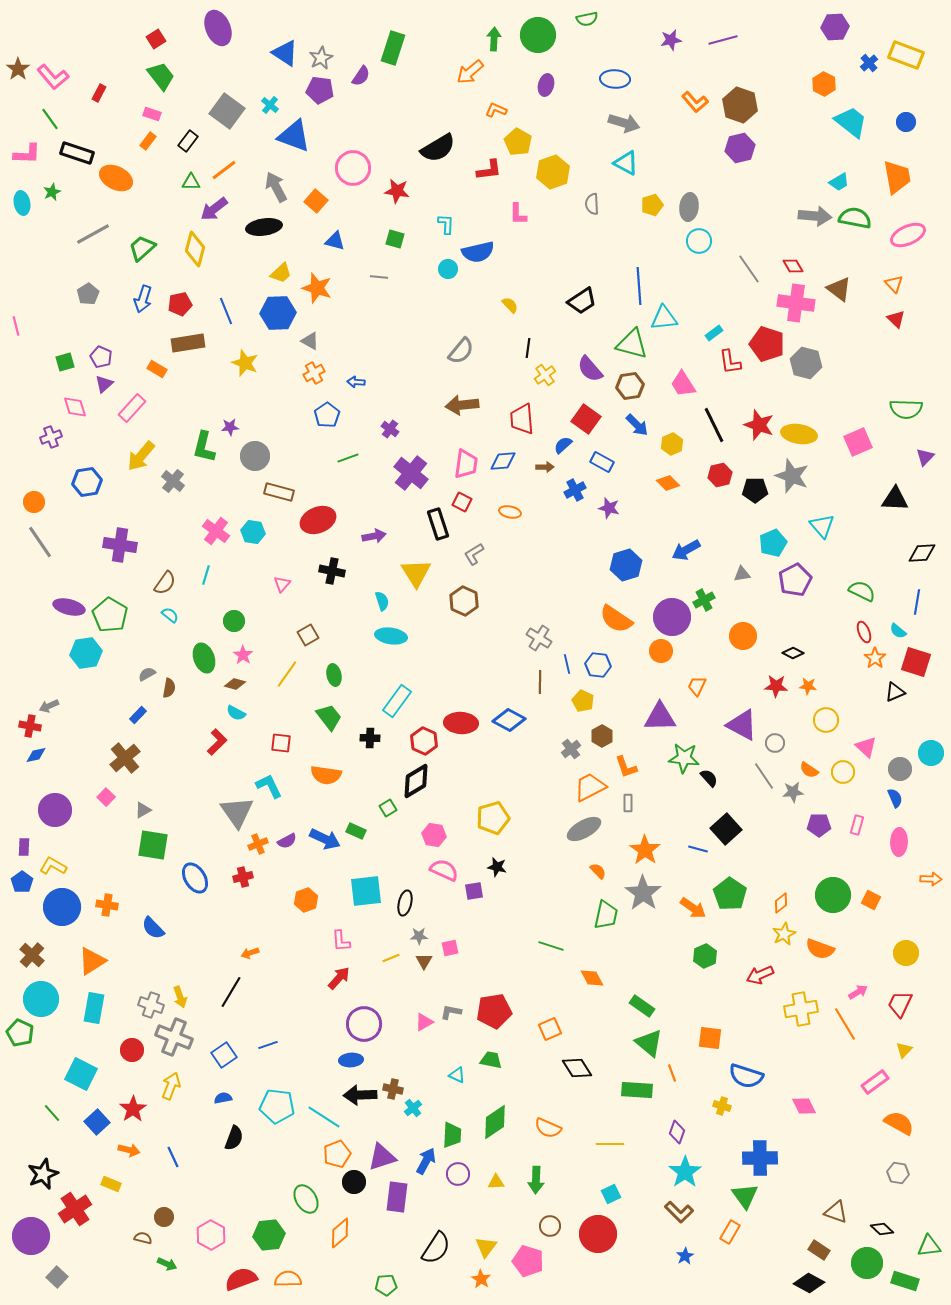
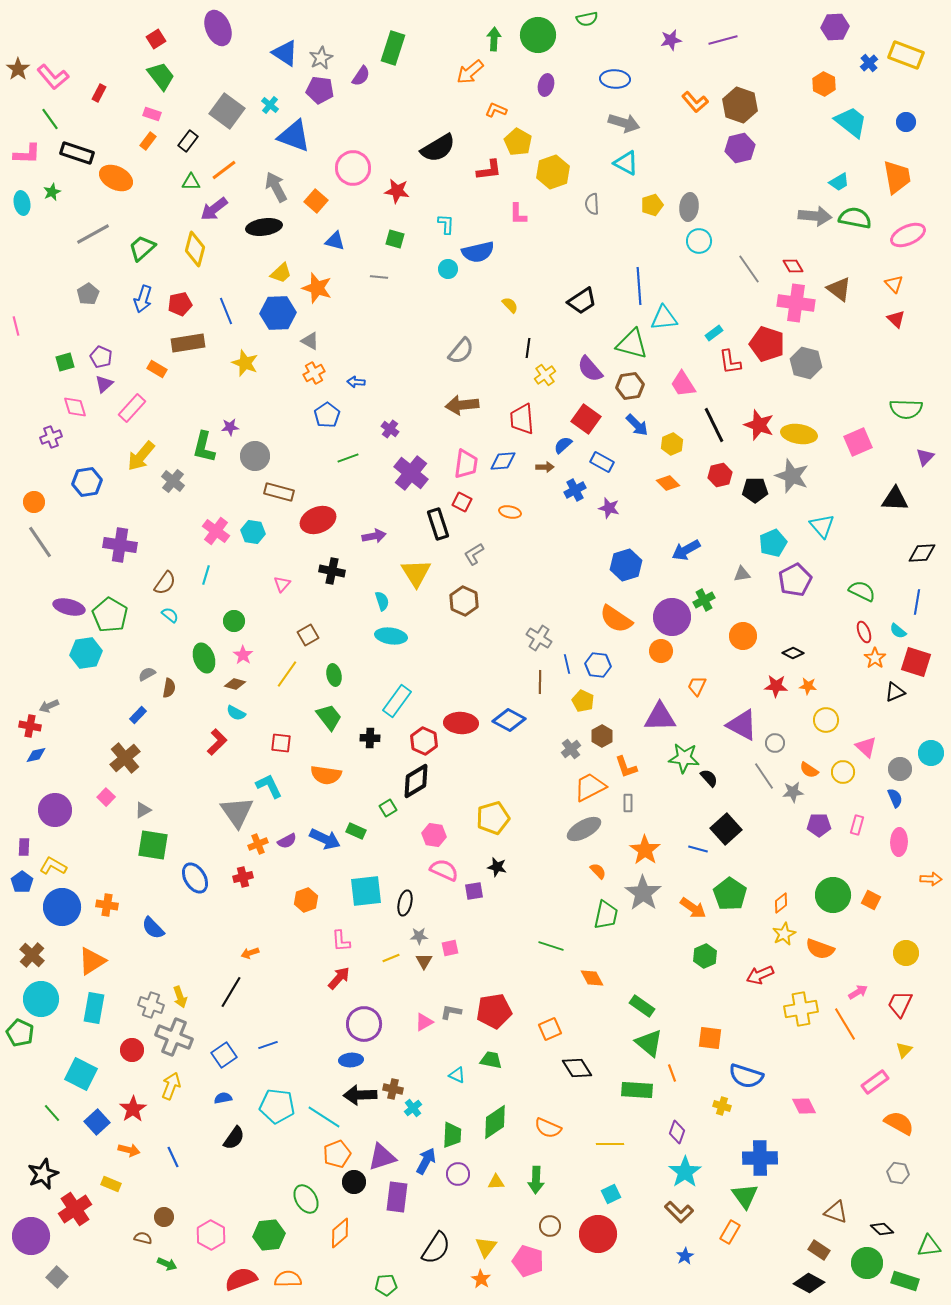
black semicircle at (234, 1138): rotated 15 degrees clockwise
